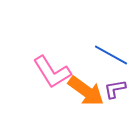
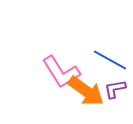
blue line: moved 1 px left, 5 px down
pink L-shape: moved 9 px right
